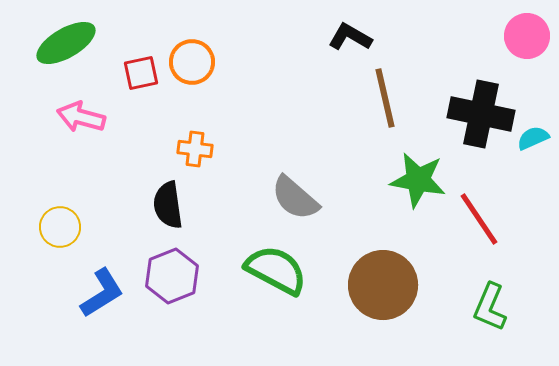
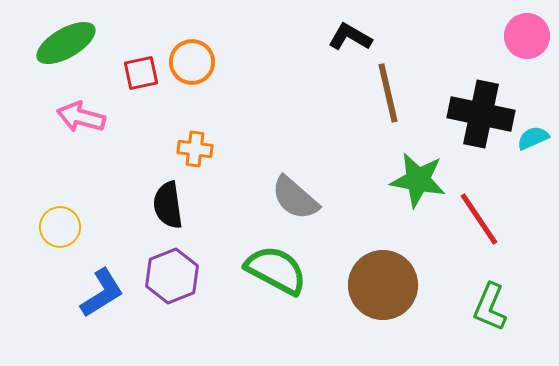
brown line: moved 3 px right, 5 px up
